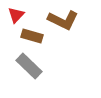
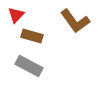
brown L-shape: moved 12 px right, 1 px down; rotated 28 degrees clockwise
gray rectangle: rotated 16 degrees counterclockwise
